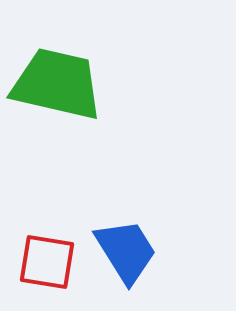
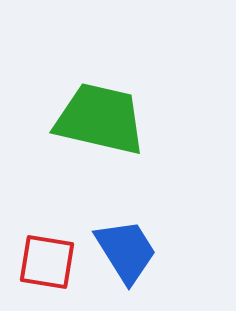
green trapezoid: moved 43 px right, 35 px down
